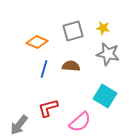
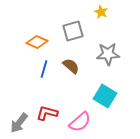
yellow star: moved 2 px left, 16 px up; rotated 16 degrees clockwise
gray star: rotated 15 degrees counterclockwise
brown semicircle: rotated 36 degrees clockwise
red L-shape: moved 1 px left, 5 px down; rotated 30 degrees clockwise
gray arrow: moved 2 px up
